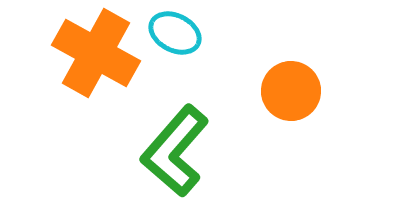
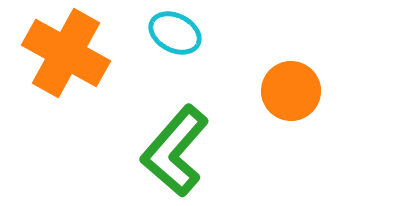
orange cross: moved 30 px left
